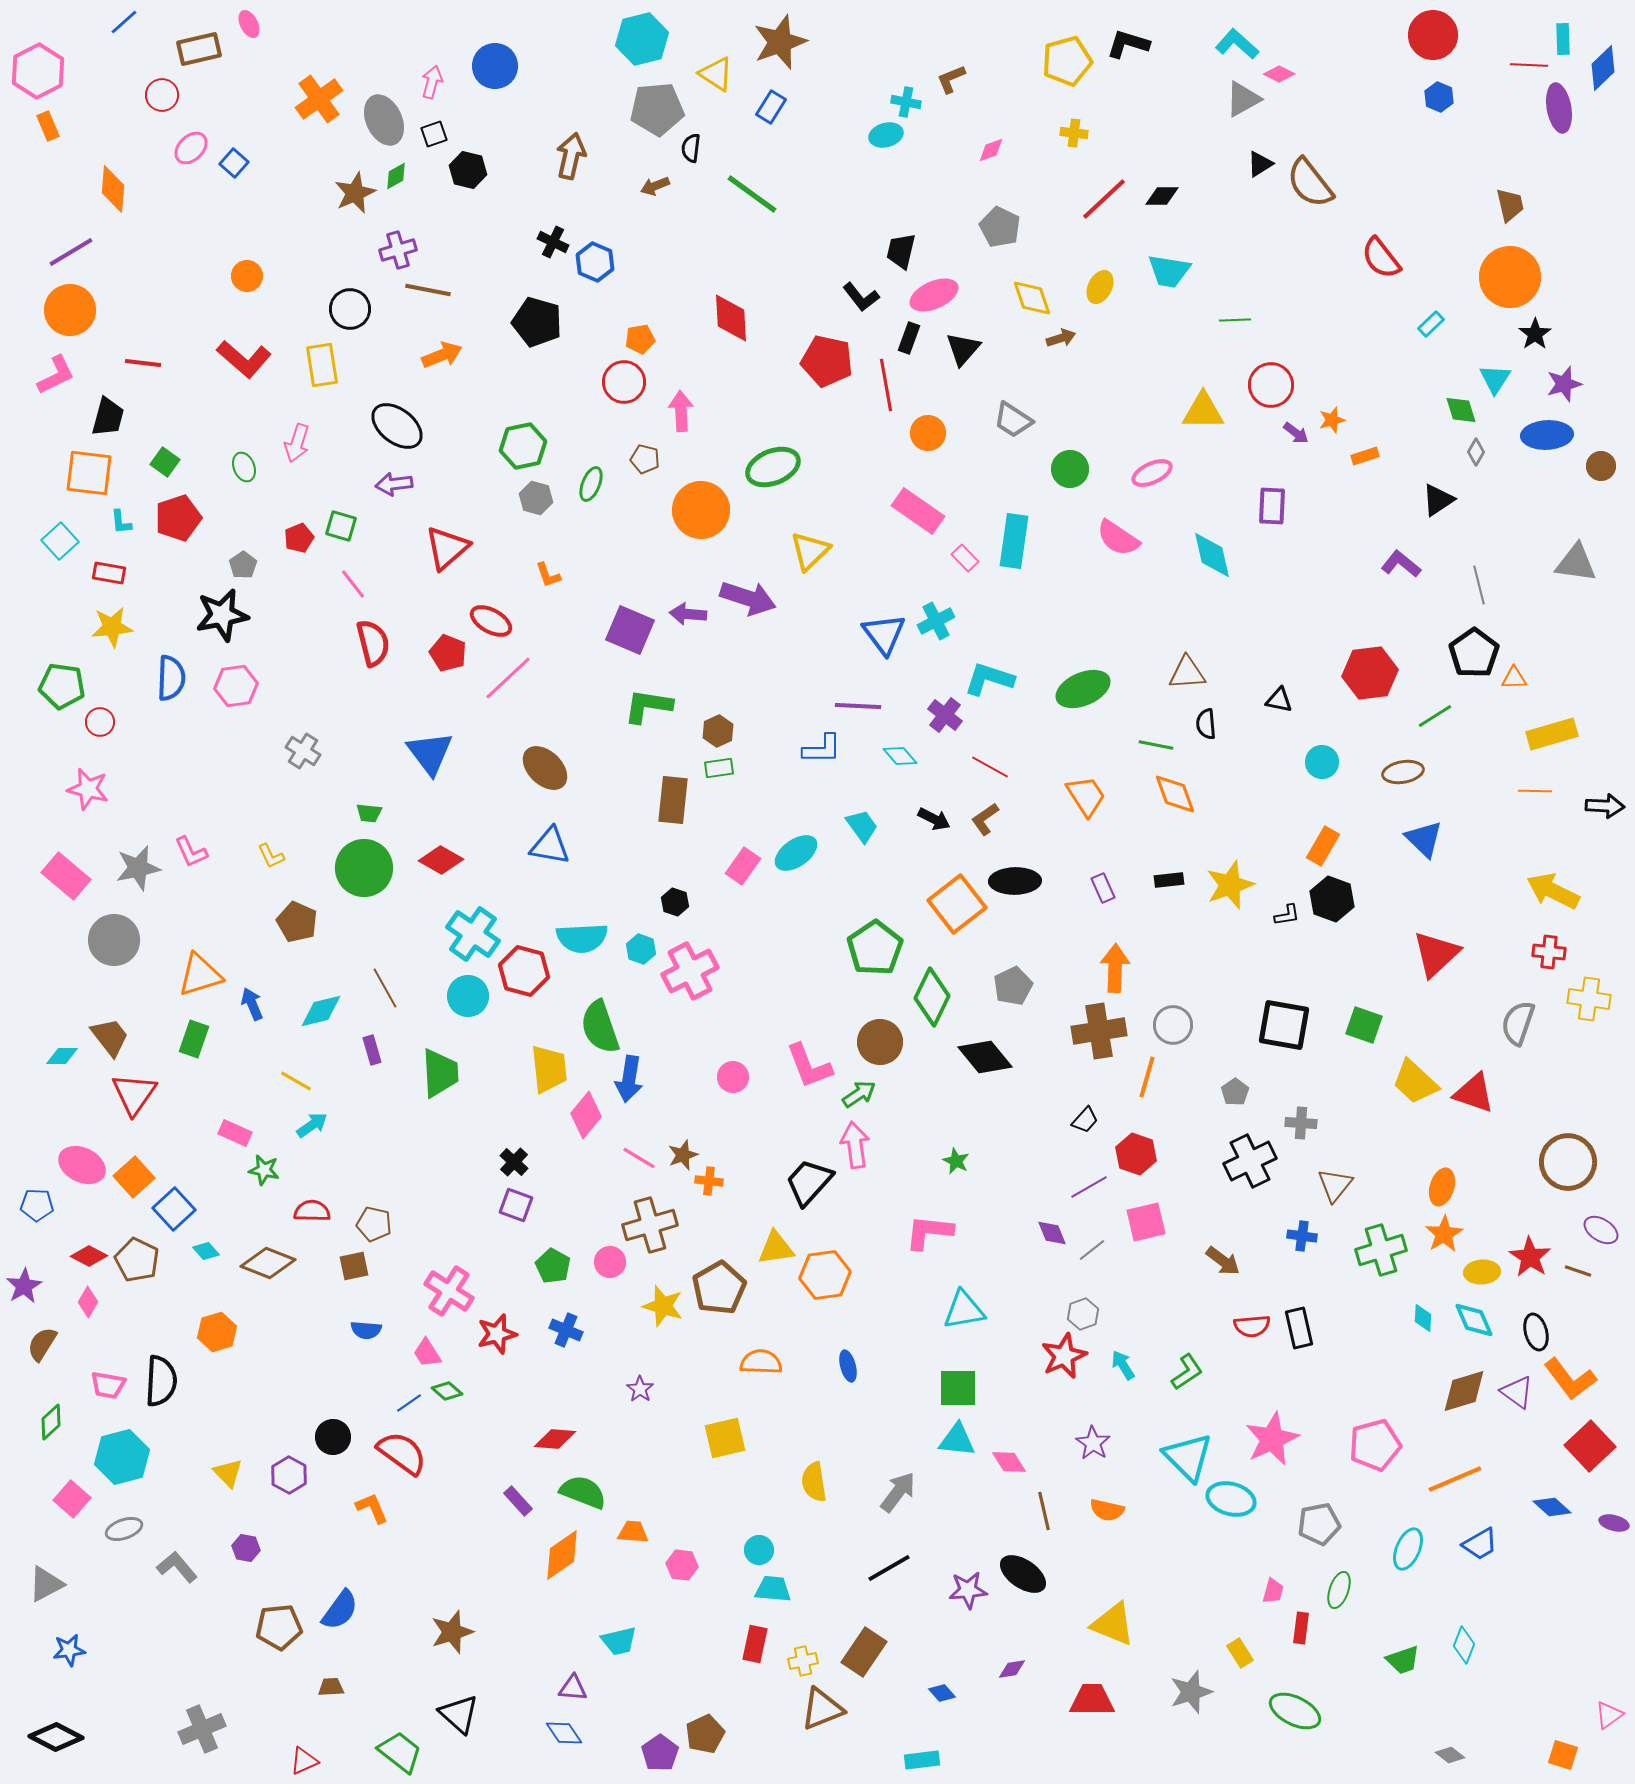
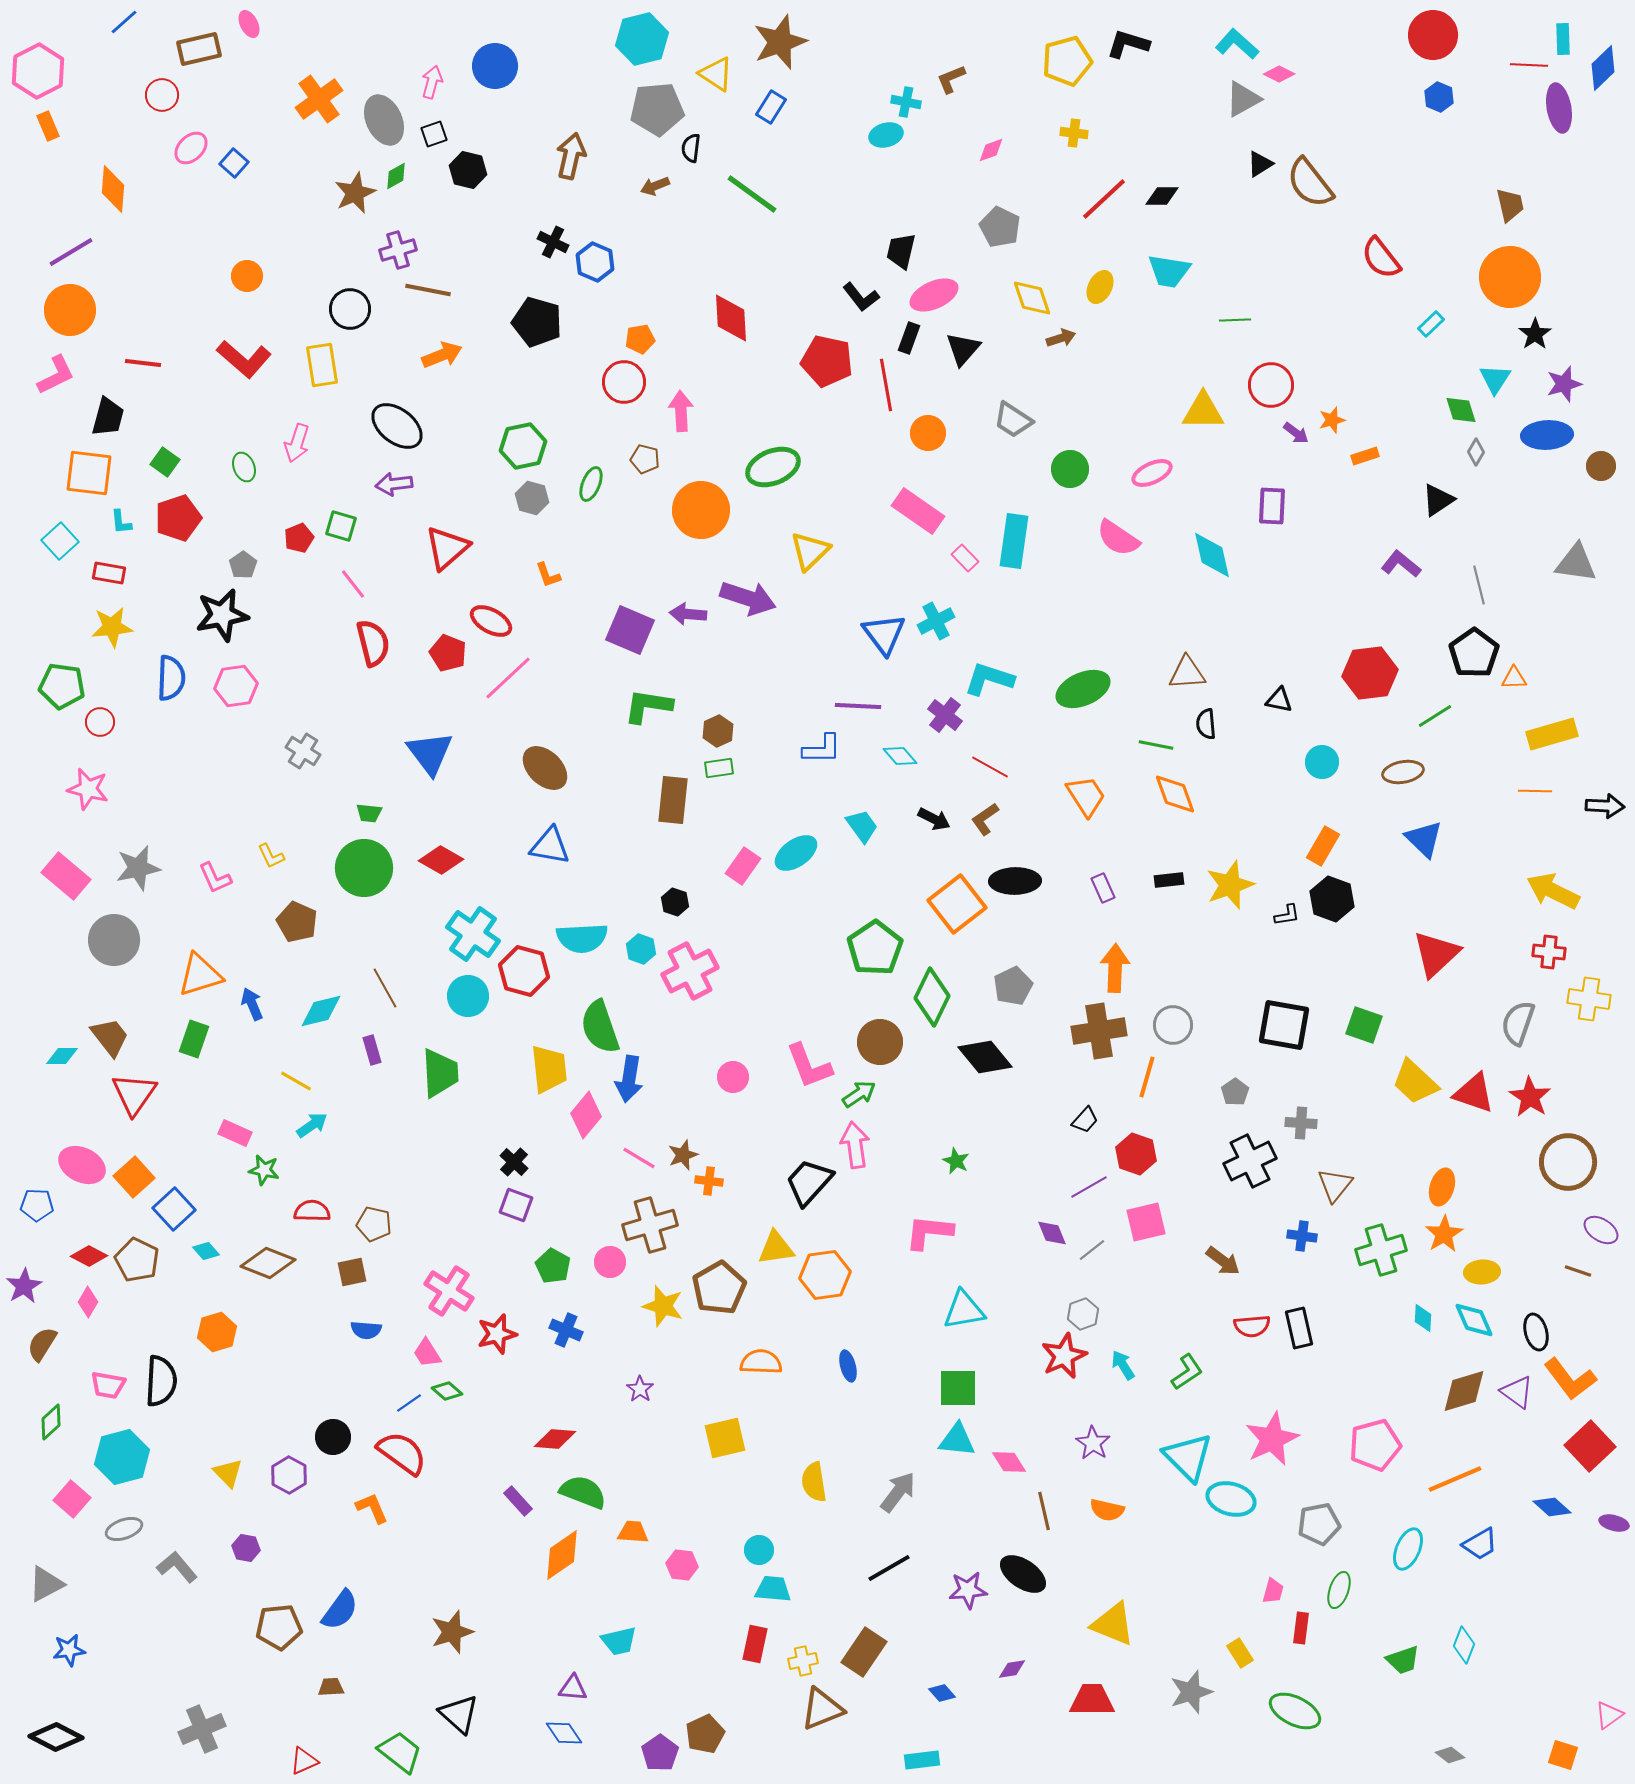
gray hexagon at (536, 498): moved 4 px left
pink L-shape at (191, 852): moved 24 px right, 26 px down
red star at (1530, 1257): moved 160 px up
brown square at (354, 1266): moved 2 px left, 6 px down
